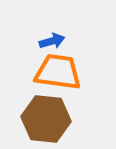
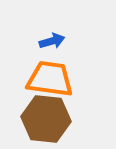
orange trapezoid: moved 8 px left, 7 px down
